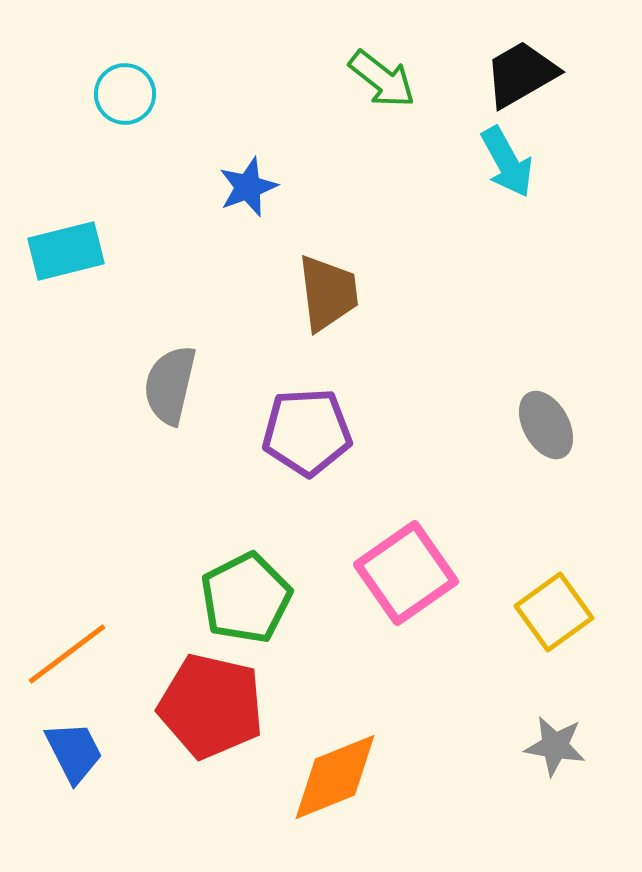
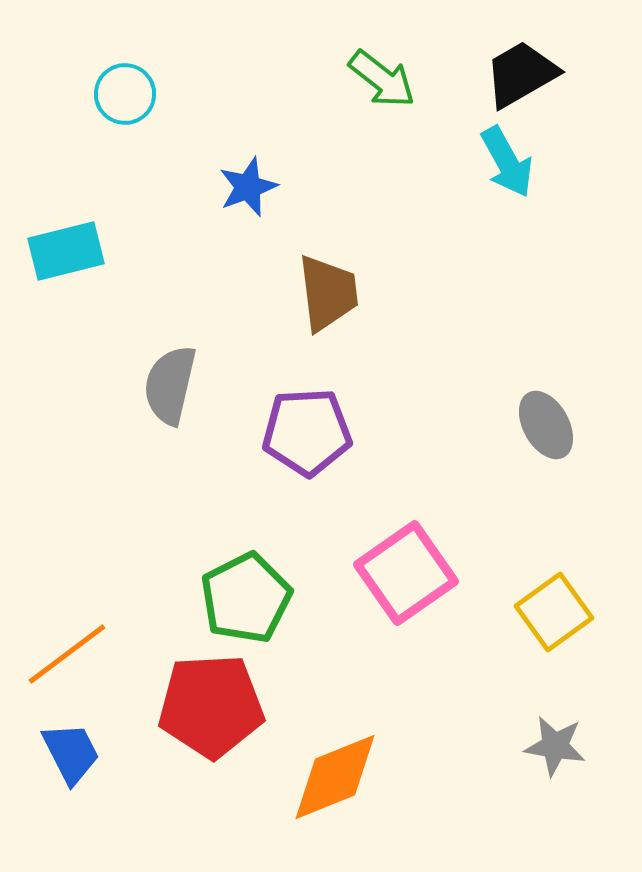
red pentagon: rotated 16 degrees counterclockwise
blue trapezoid: moved 3 px left, 1 px down
